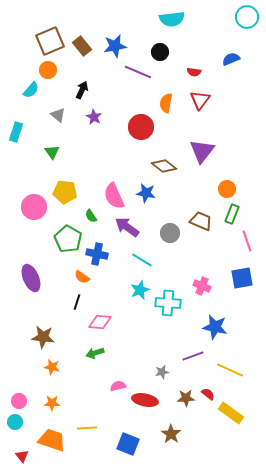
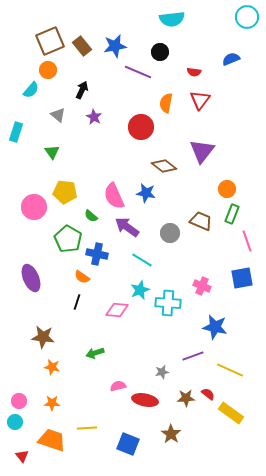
green semicircle at (91, 216): rotated 16 degrees counterclockwise
pink diamond at (100, 322): moved 17 px right, 12 px up
